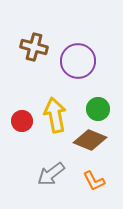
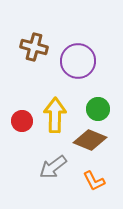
yellow arrow: rotated 12 degrees clockwise
gray arrow: moved 2 px right, 7 px up
